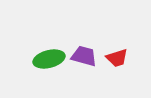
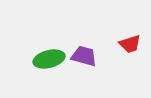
red trapezoid: moved 13 px right, 14 px up
